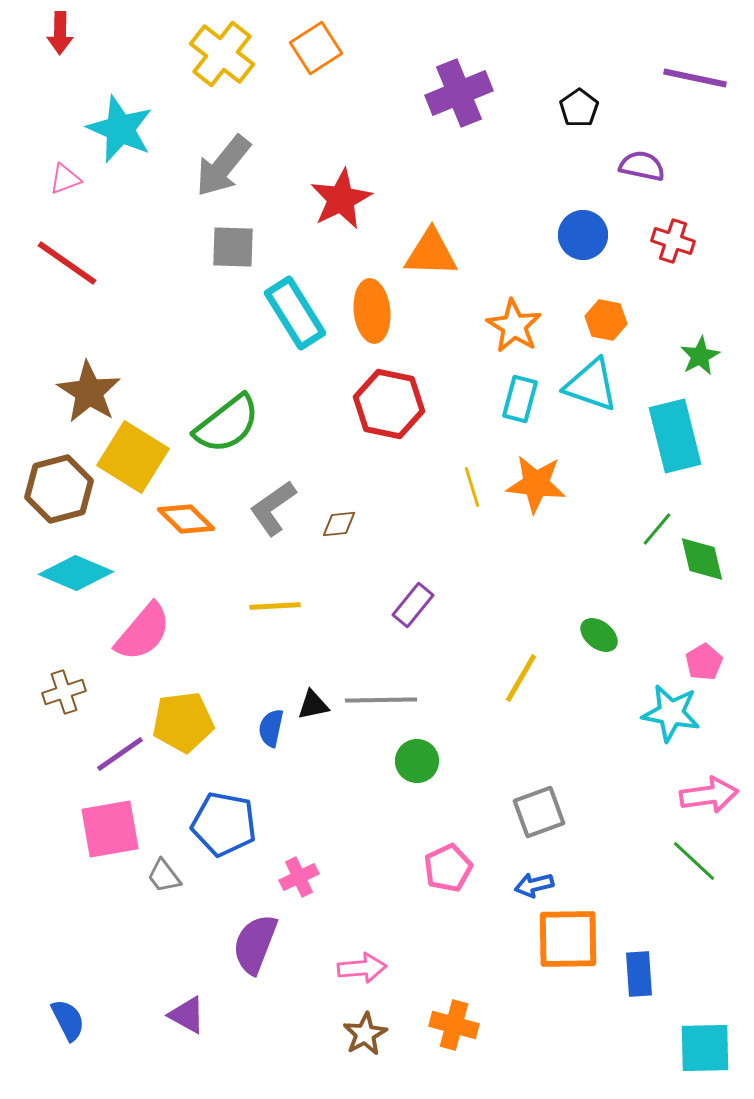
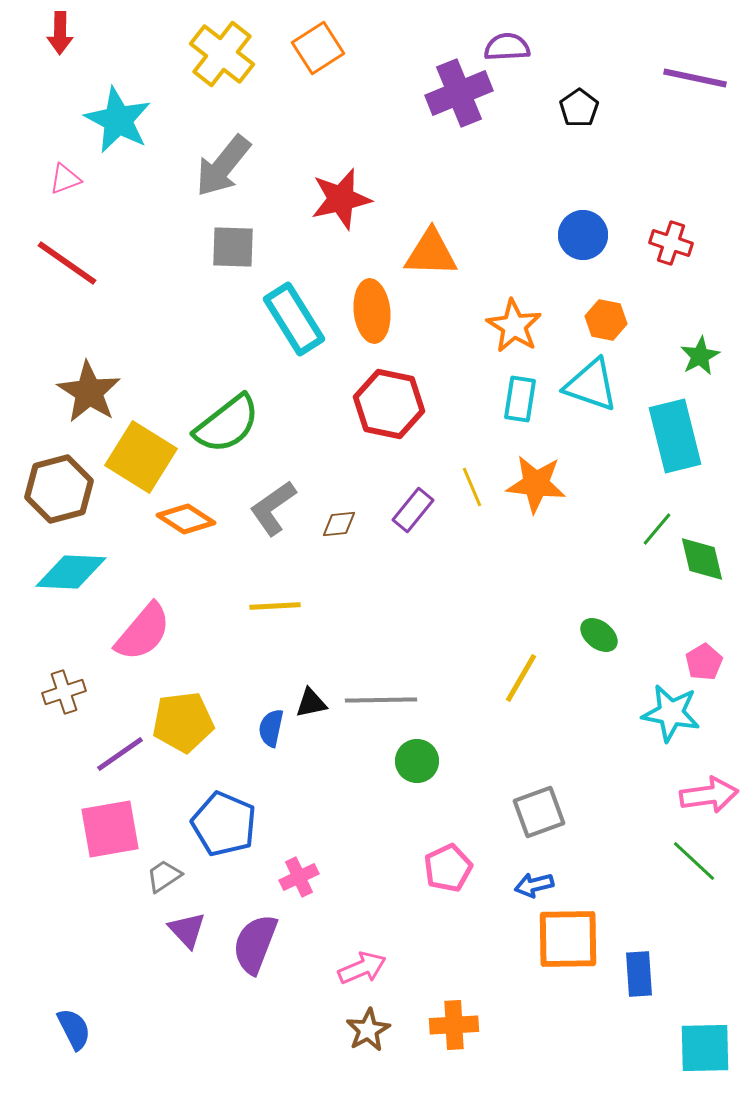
orange square at (316, 48): moved 2 px right
cyan star at (120, 129): moved 2 px left, 9 px up; rotated 4 degrees clockwise
purple semicircle at (642, 166): moved 135 px left, 119 px up; rotated 15 degrees counterclockwise
red star at (341, 199): rotated 14 degrees clockwise
red cross at (673, 241): moved 2 px left, 2 px down
cyan rectangle at (295, 313): moved 1 px left, 6 px down
cyan rectangle at (520, 399): rotated 6 degrees counterclockwise
yellow square at (133, 457): moved 8 px right
yellow line at (472, 487): rotated 6 degrees counterclockwise
orange diamond at (186, 519): rotated 12 degrees counterclockwise
cyan diamond at (76, 573): moved 5 px left, 1 px up; rotated 20 degrees counterclockwise
purple rectangle at (413, 605): moved 95 px up
black triangle at (313, 705): moved 2 px left, 2 px up
blue pentagon at (224, 824): rotated 12 degrees clockwise
gray trapezoid at (164, 876): rotated 93 degrees clockwise
pink arrow at (362, 968): rotated 18 degrees counterclockwise
purple triangle at (187, 1015): moved 85 px up; rotated 18 degrees clockwise
blue semicircle at (68, 1020): moved 6 px right, 9 px down
orange cross at (454, 1025): rotated 18 degrees counterclockwise
brown star at (365, 1034): moved 3 px right, 4 px up
